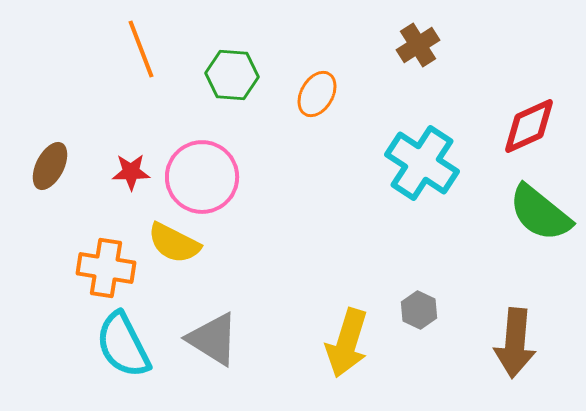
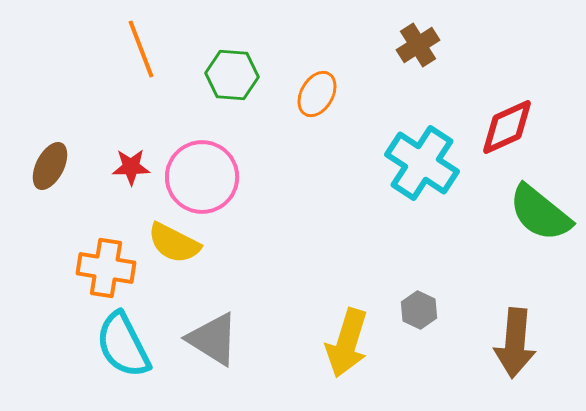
red diamond: moved 22 px left, 1 px down
red star: moved 5 px up
